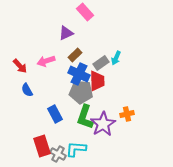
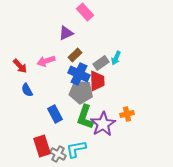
cyan L-shape: rotated 15 degrees counterclockwise
